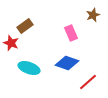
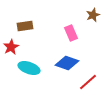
brown rectangle: rotated 28 degrees clockwise
red star: moved 4 px down; rotated 21 degrees clockwise
